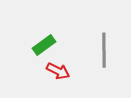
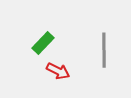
green rectangle: moved 1 px left, 2 px up; rotated 10 degrees counterclockwise
